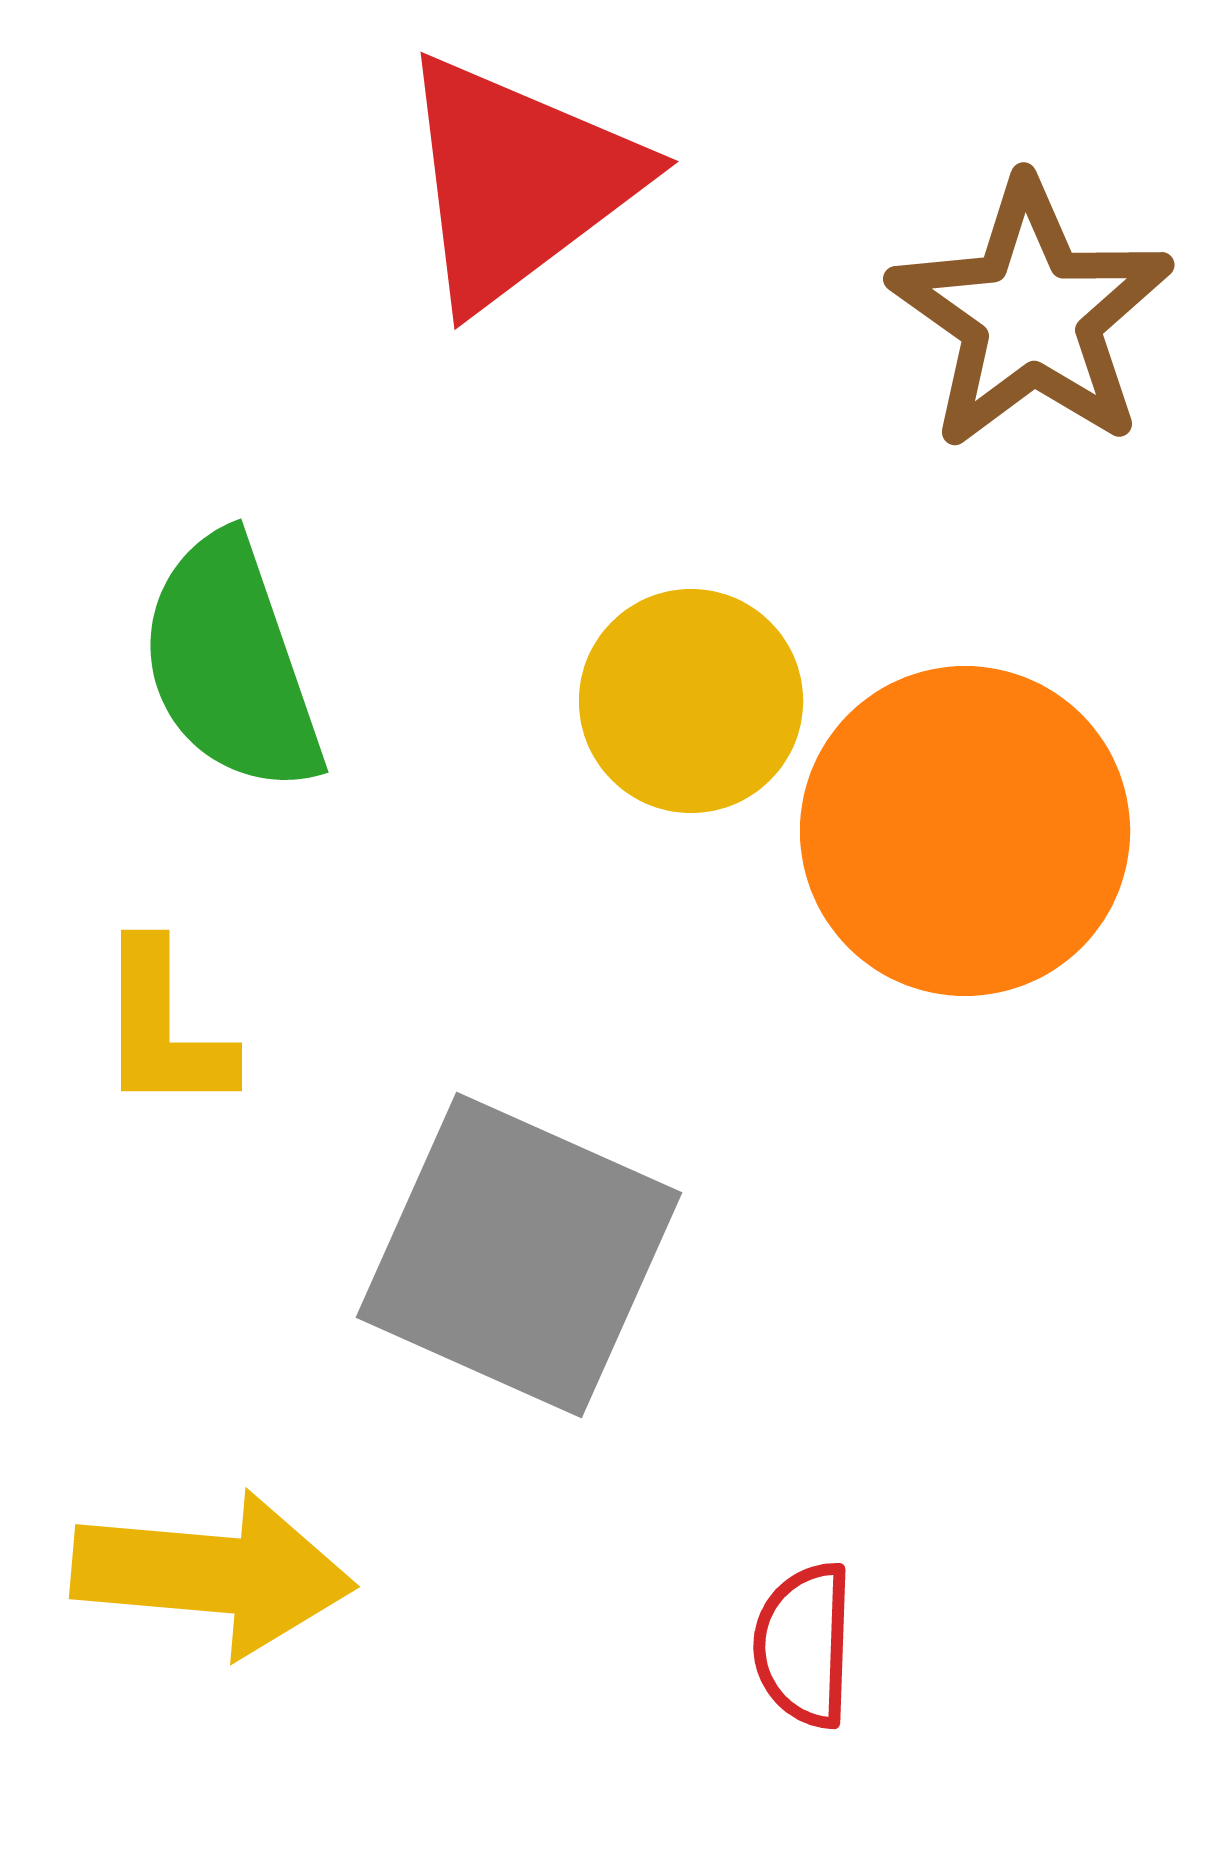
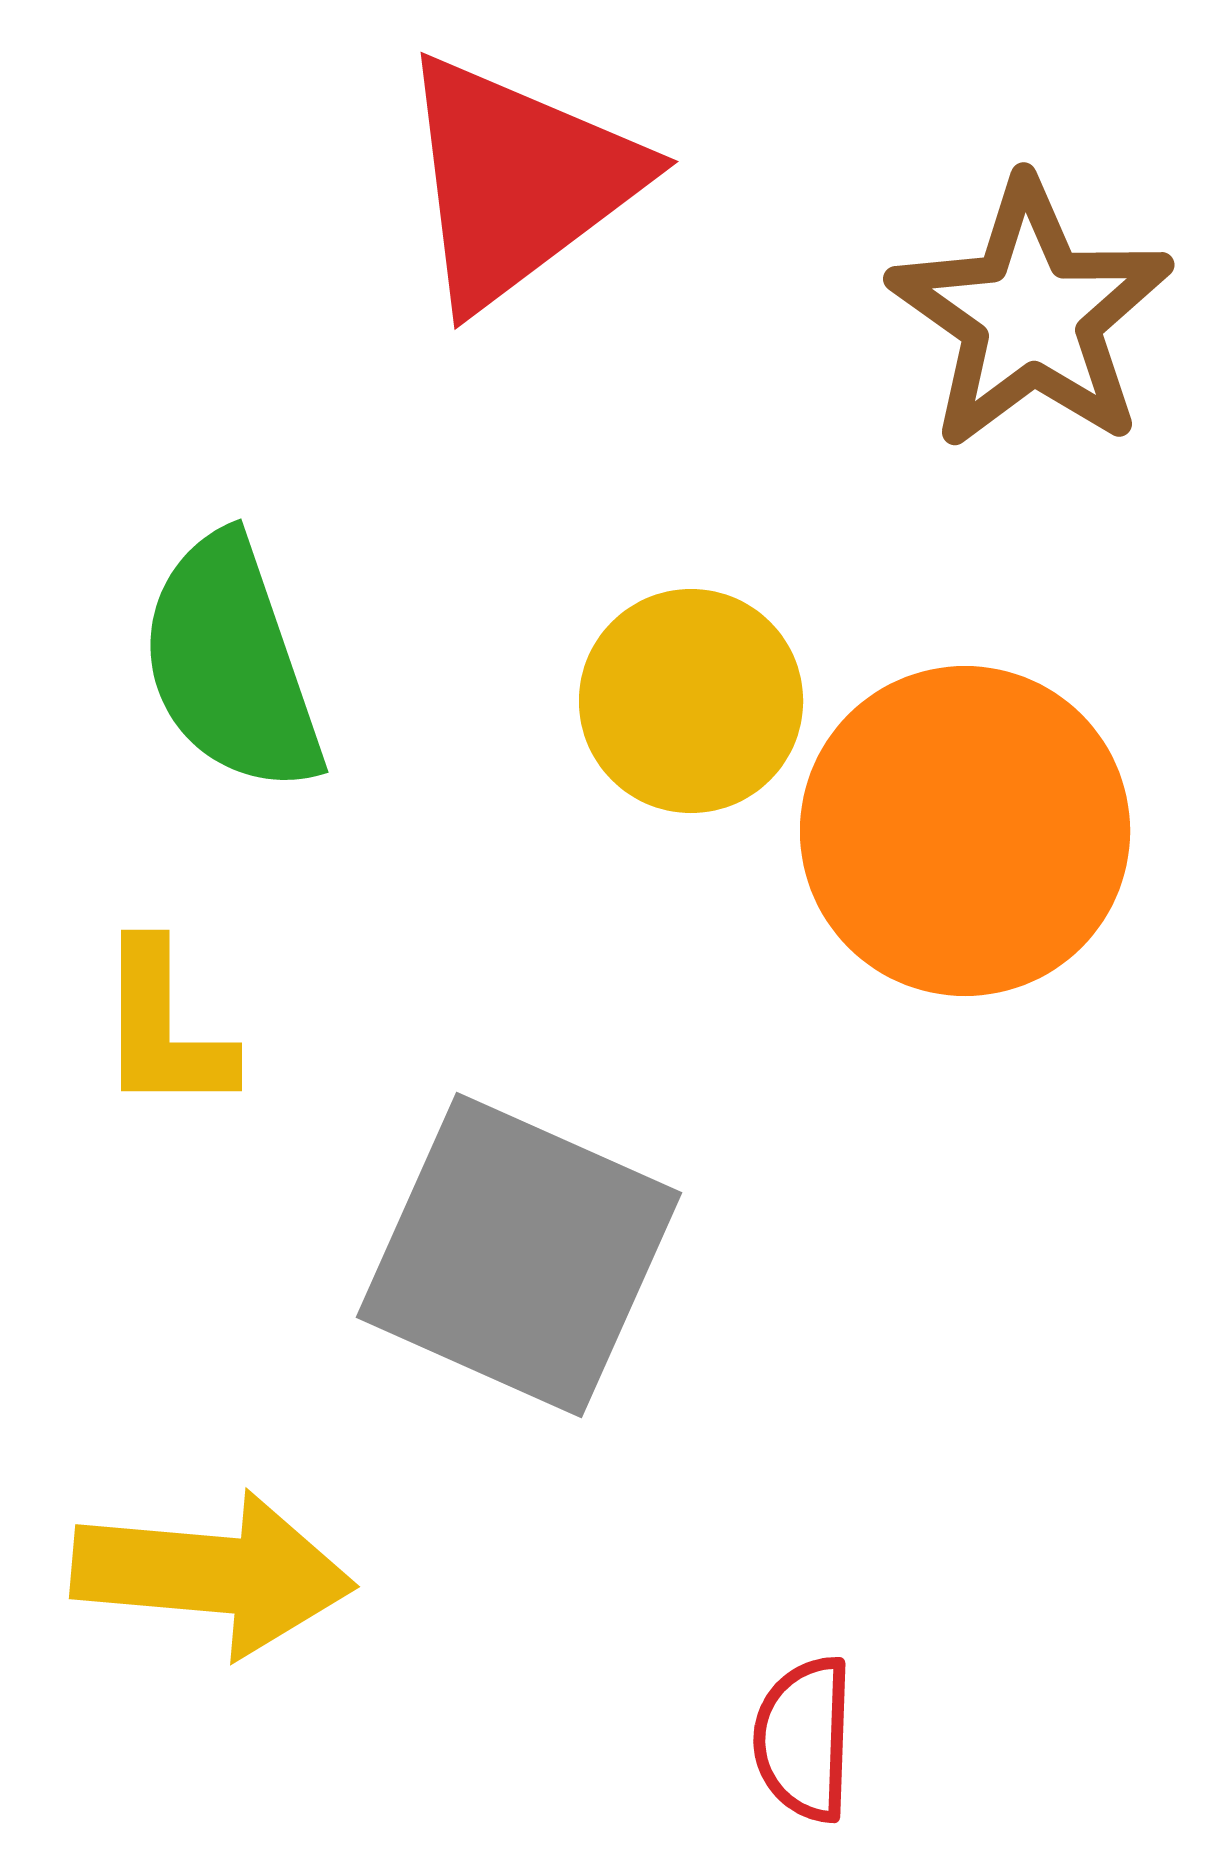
red semicircle: moved 94 px down
